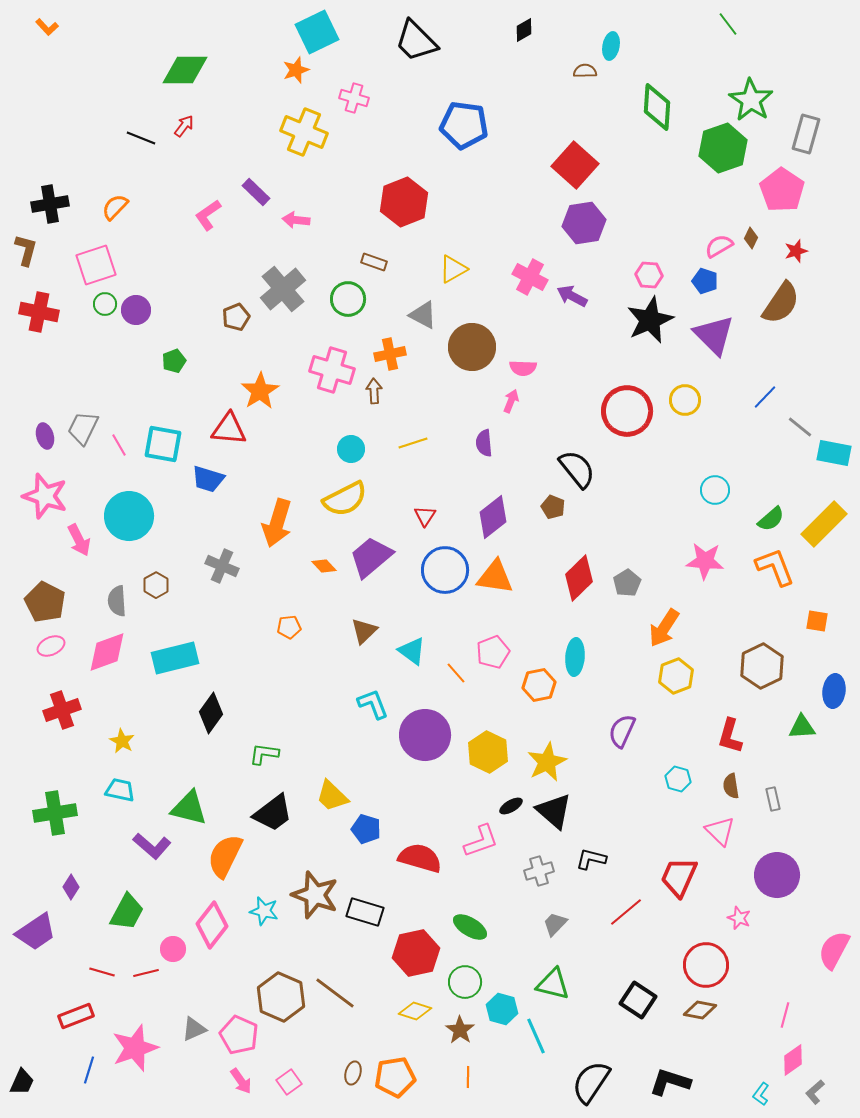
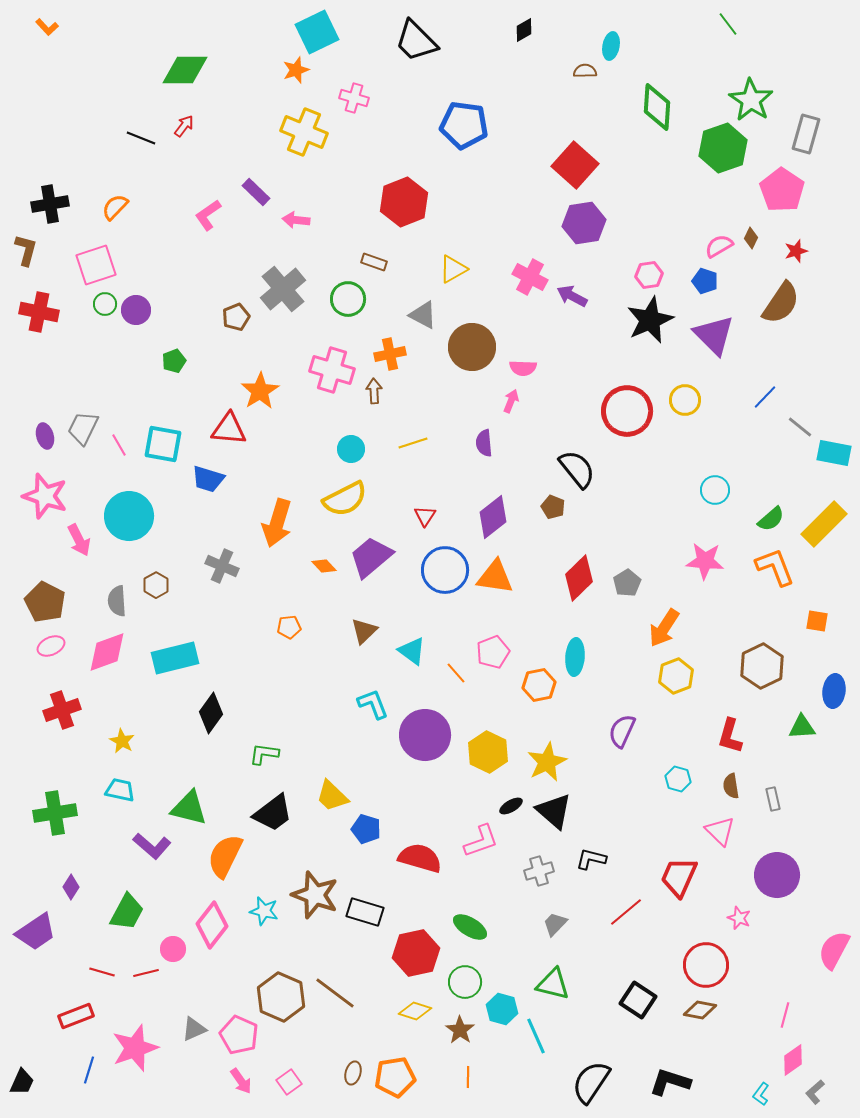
pink hexagon at (649, 275): rotated 12 degrees counterclockwise
